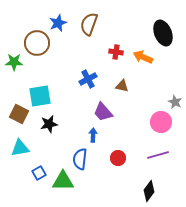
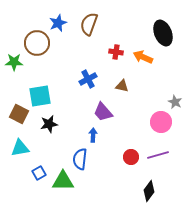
red circle: moved 13 px right, 1 px up
